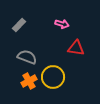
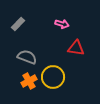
gray rectangle: moved 1 px left, 1 px up
